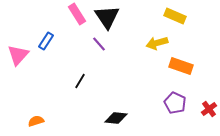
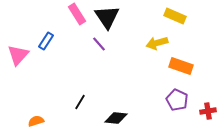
black line: moved 21 px down
purple pentagon: moved 2 px right, 3 px up
red cross: moved 1 px left, 2 px down; rotated 28 degrees clockwise
